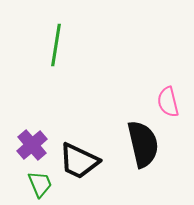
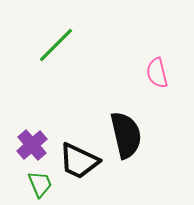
green line: rotated 36 degrees clockwise
pink semicircle: moved 11 px left, 29 px up
black semicircle: moved 17 px left, 9 px up
